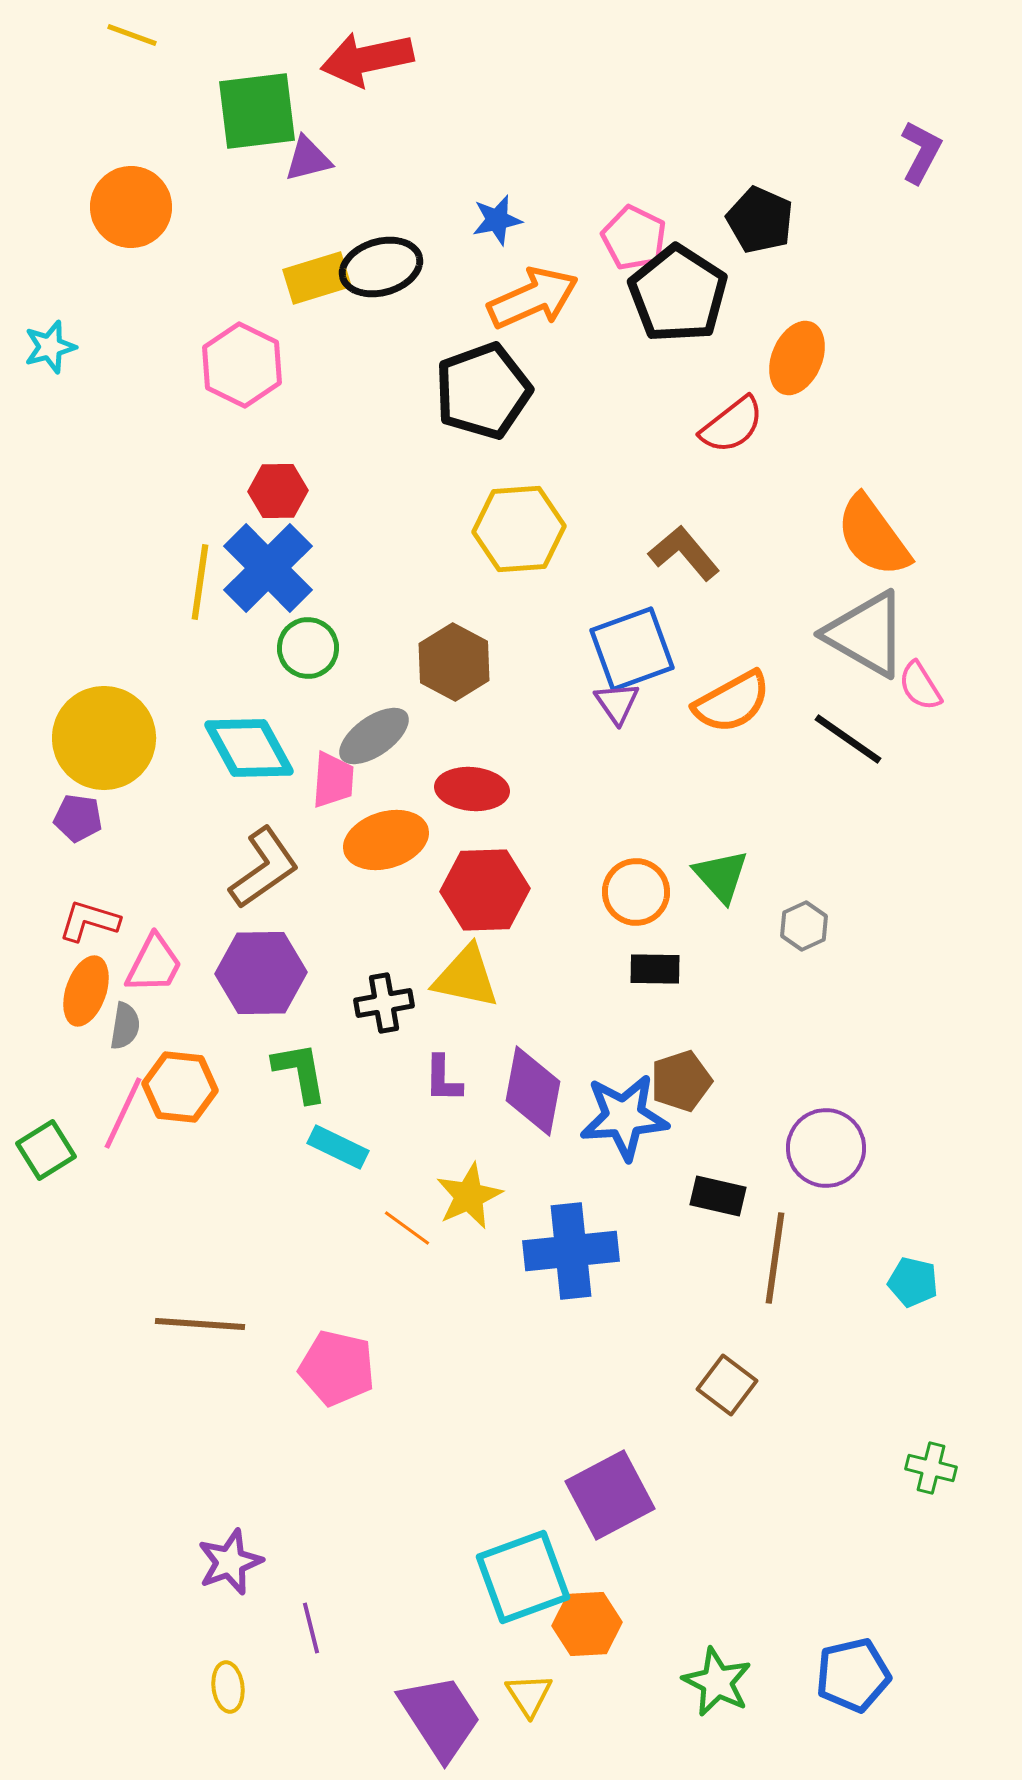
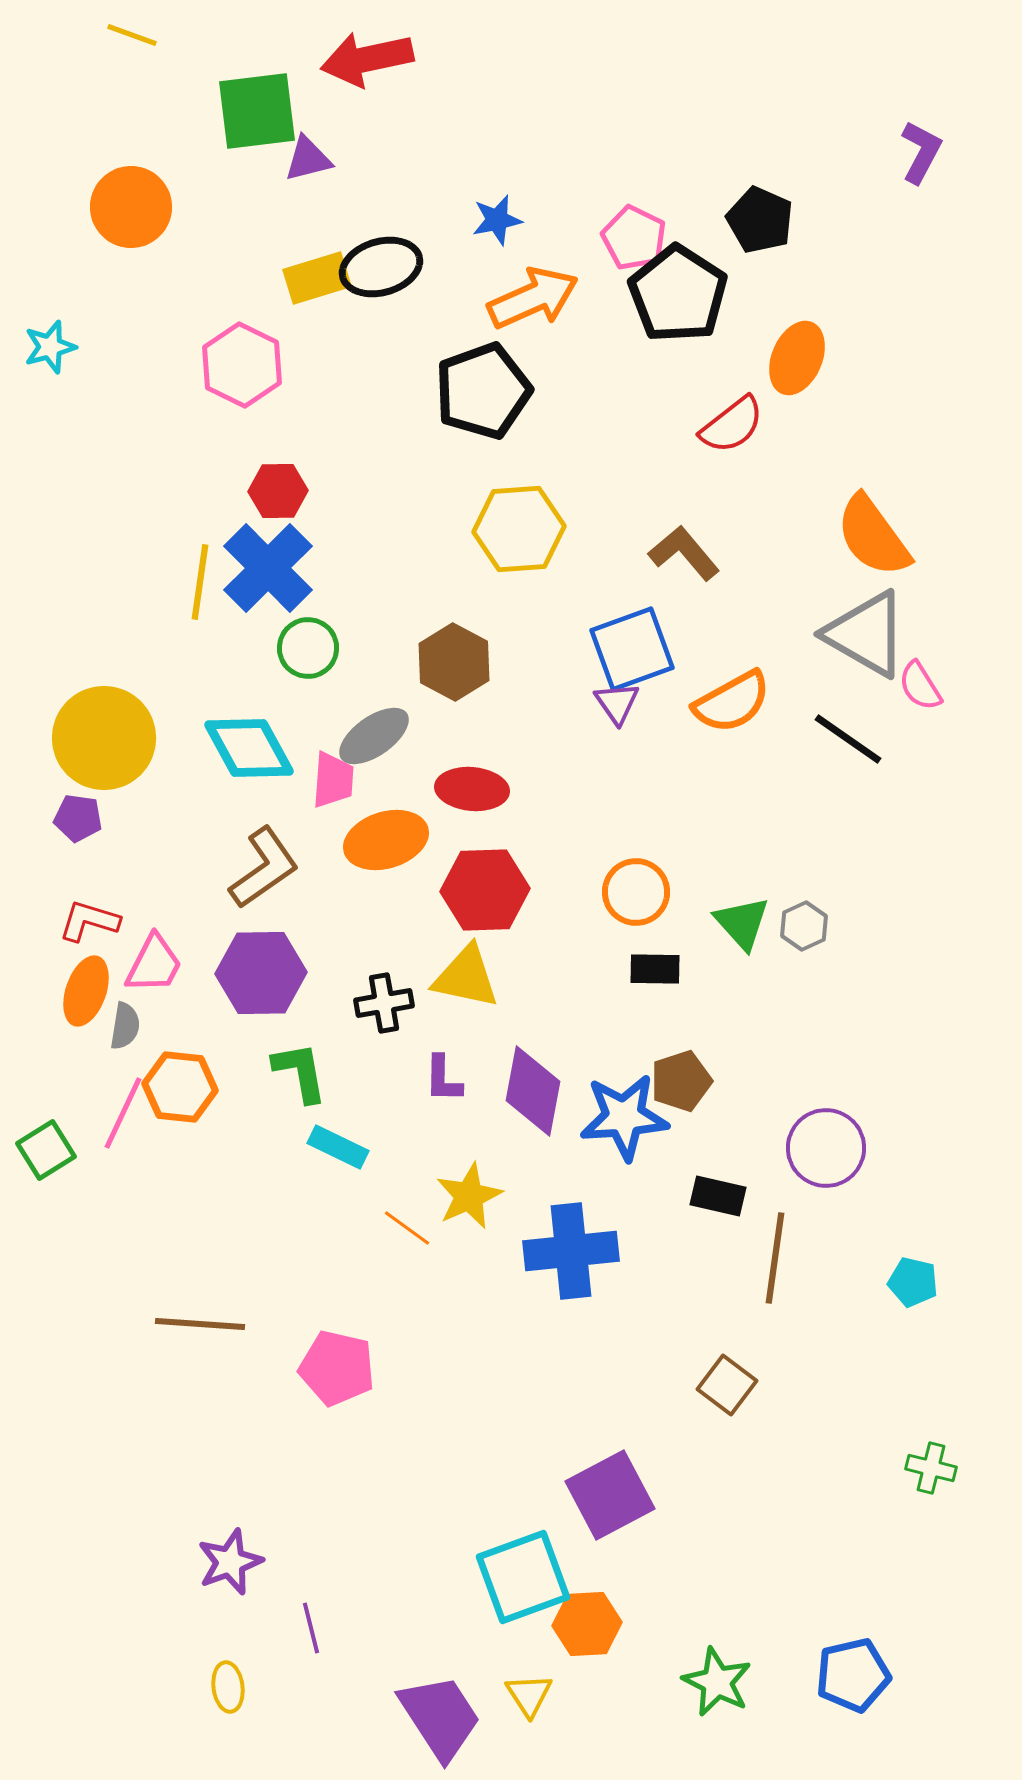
green triangle at (721, 876): moved 21 px right, 47 px down
